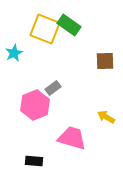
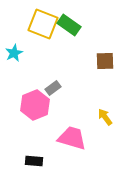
yellow square: moved 2 px left, 5 px up
yellow arrow: moved 1 px left; rotated 24 degrees clockwise
